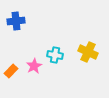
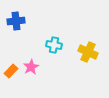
cyan cross: moved 1 px left, 10 px up
pink star: moved 3 px left, 1 px down
